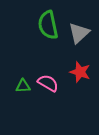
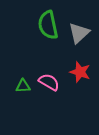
pink semicircle: moved 1 px right, 1 px up
